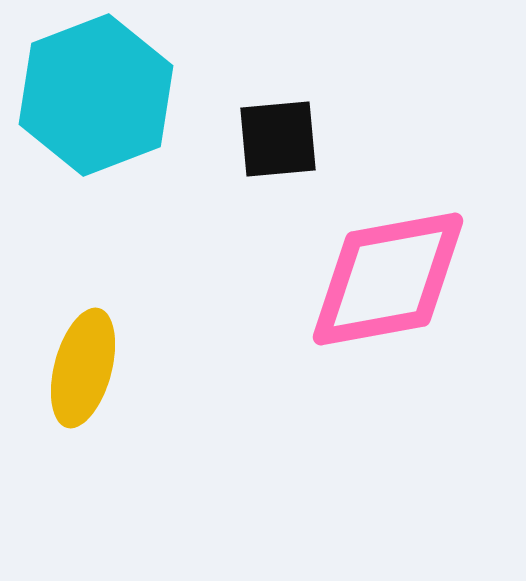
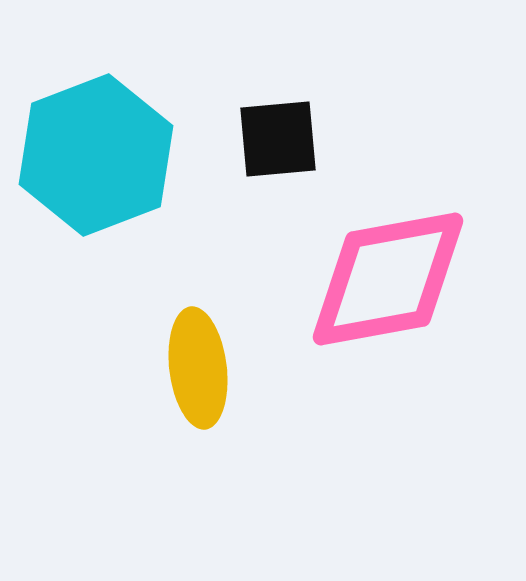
cyan hexagon: moved 60 px down
yellow ellipse: moved 115 px right; rotated 22 degrees counterclockwise
